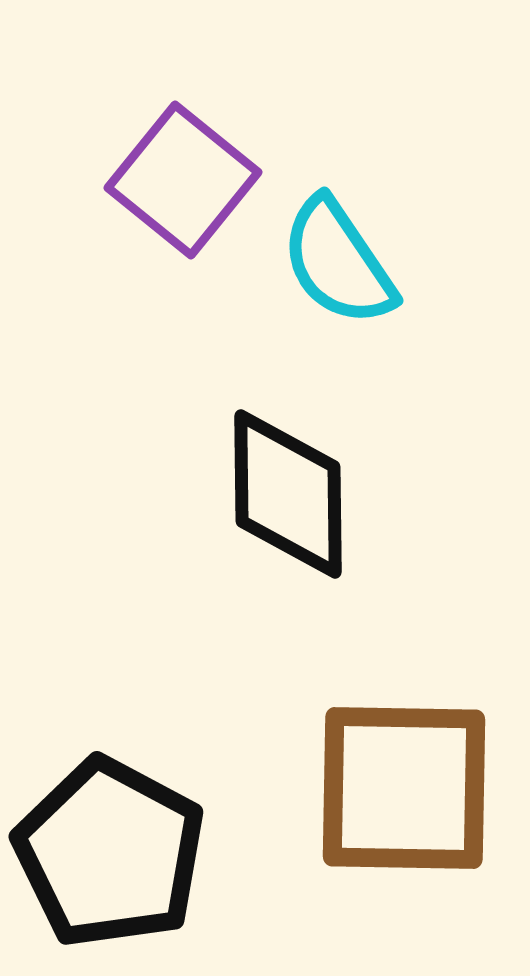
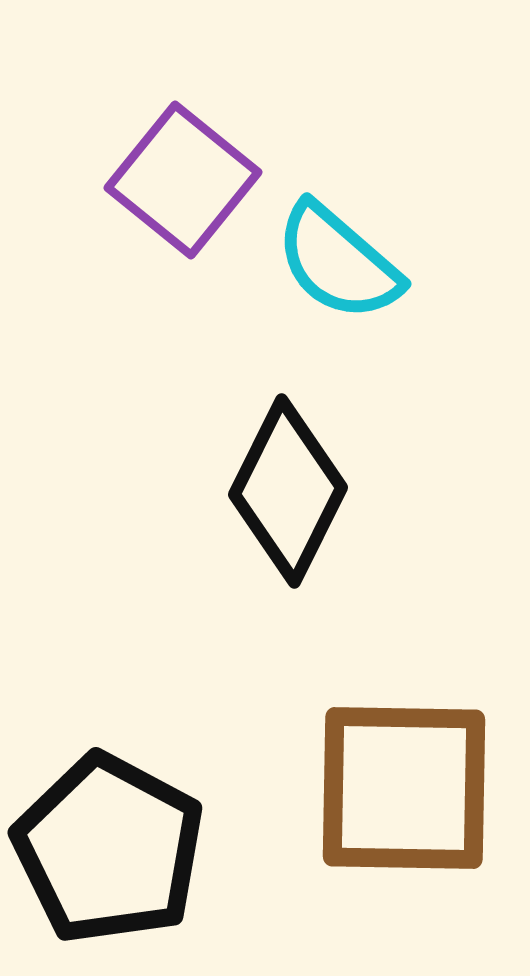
cyan semicircle: rotated 15 degrees counterclockwise
black diamond: moved 3 px up; rotated 27 degrees clockwise
black pentagon: moved 1 px left, 4 px up
